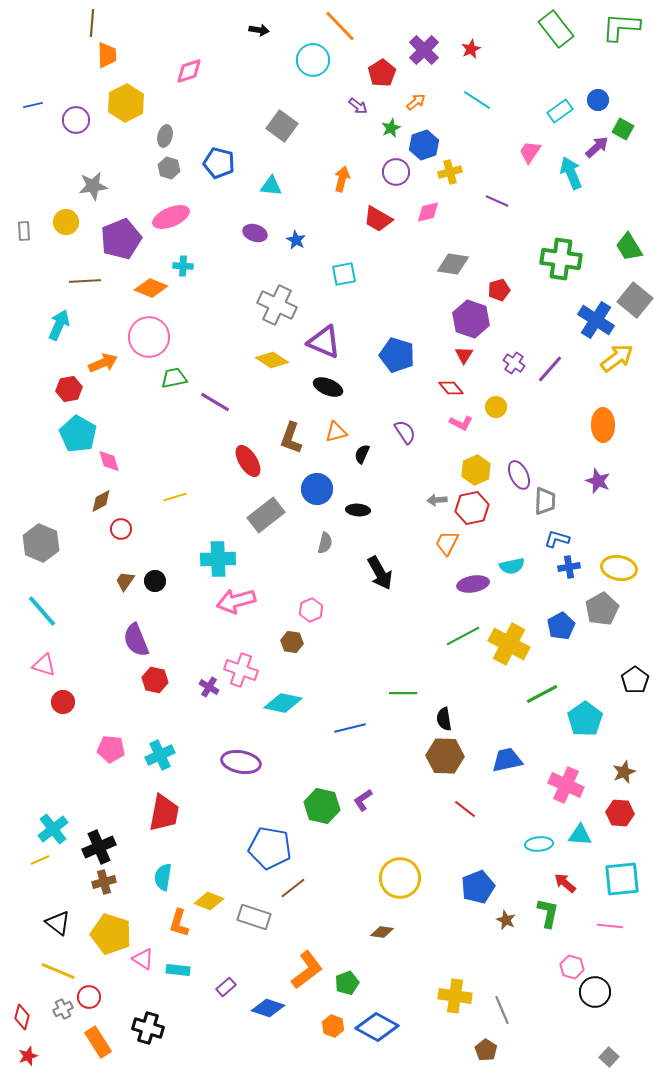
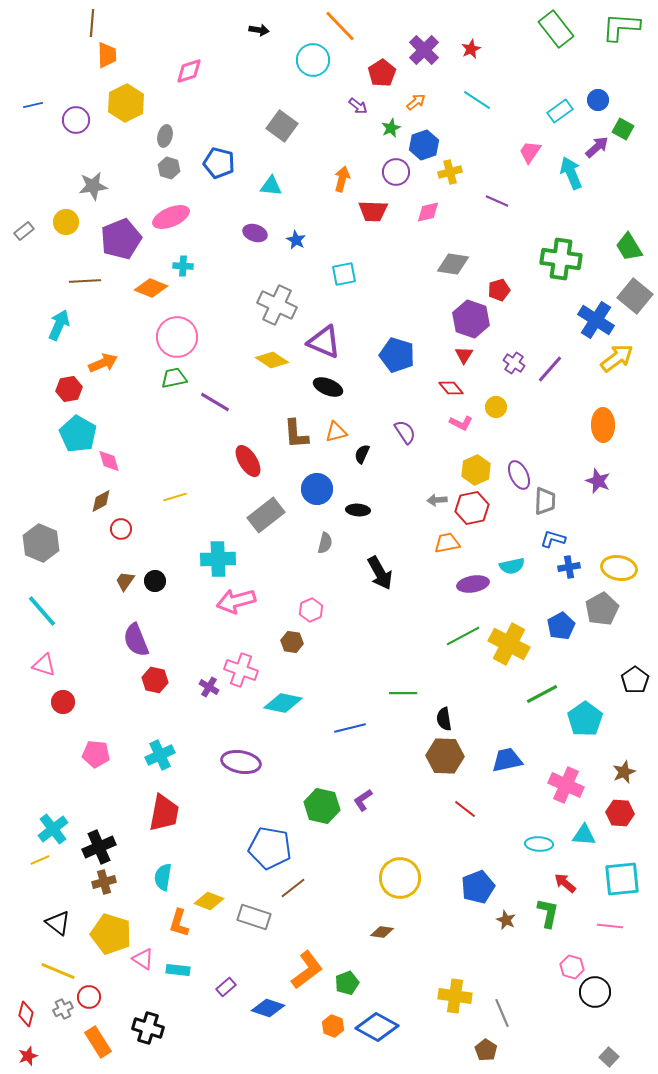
red trapezoid at (378, 219): moved 5 px left, 8 px up; rotated 28 degrees counterclockwise
gray rectangle at (24, 231): rotated 54 degrees clockwise
gray square at (635, 300): moved 4 px up
pink circle at (149, 337): moved 28 px right
brown L-shape at (291, 438): moved 5 px right, 4 px up; rotated 24 degrees counterclockwise
blue L-shape at (557, 539): moved 4 px left
orange trapezoid at (447, 543): rotated 52 degrees clockwise
pink pentagon at (111, 749): moved 15 px left, 5 px down
cyan triangle at (580, 835): moved 4 px right
cyan ellipse at (539, 844): rotated 8 degrees clockwise
gray line at (502, 1010): moved 3 px down
red diamond at (22, 1017): moved 4 px right, 3 px up
